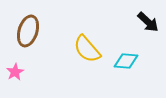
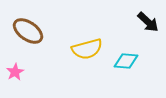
brown ellipse: rotated 72 degrees counterclockwise
yellow semicircle: rotated 64 degrees counterclockwise
